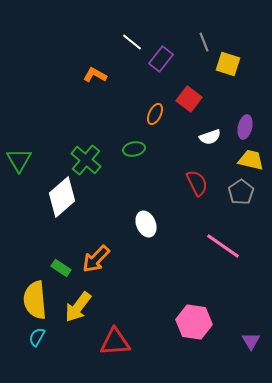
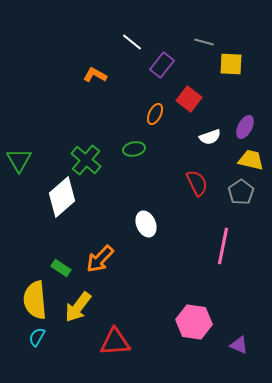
gray line: rotated 54 degrees counterclockwise
purple rectangle: moved 1 px right, 6 px down
yellow square: moved 3 px right; rotated 15 degrees counterclockwise
purple ellipse: rotated 15 degrees clockwise
pink line: rotated 66 degrees clockwise
orange arrow: moved 4 px right
purple triangle: moved 12 px left, 4 px down; rotated 36 degrees counterclockwise
